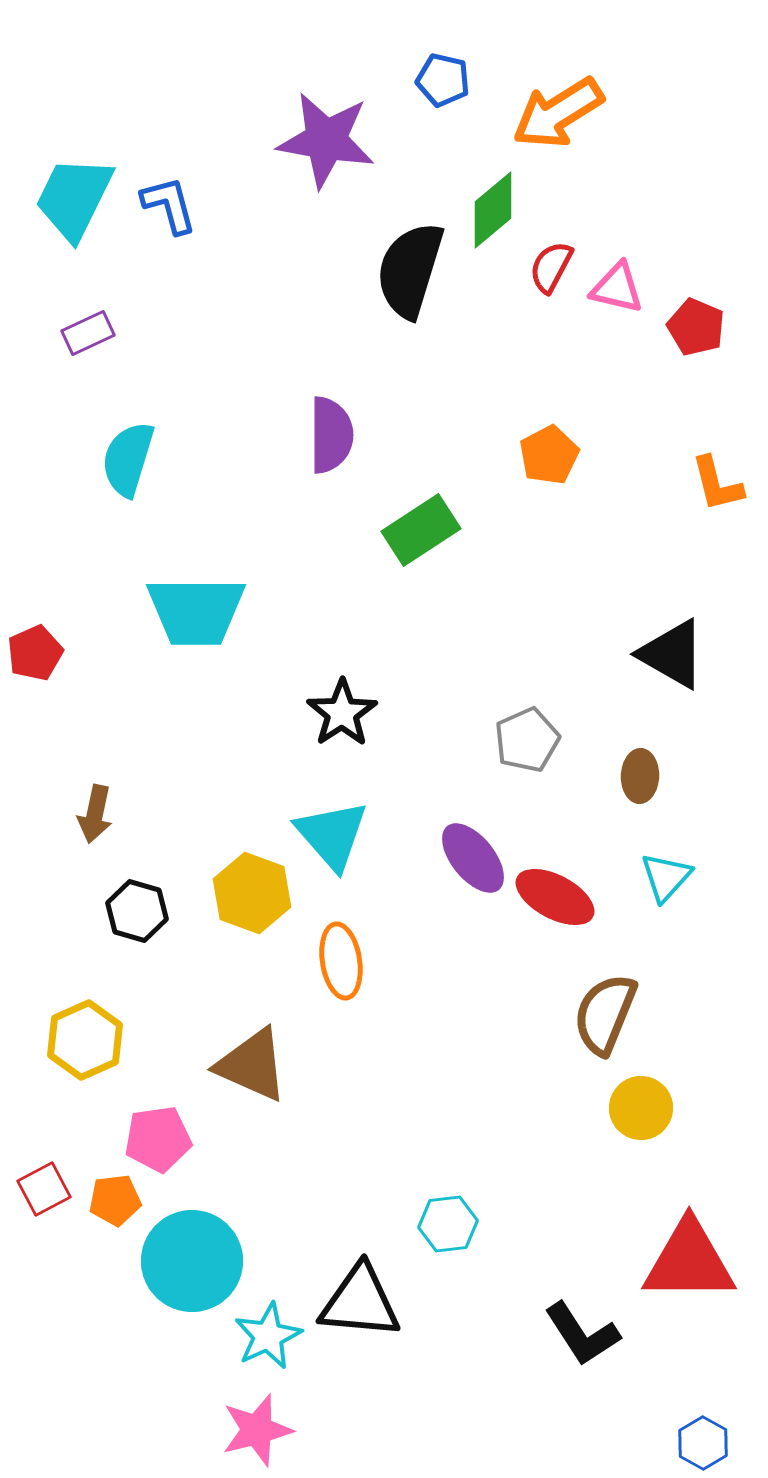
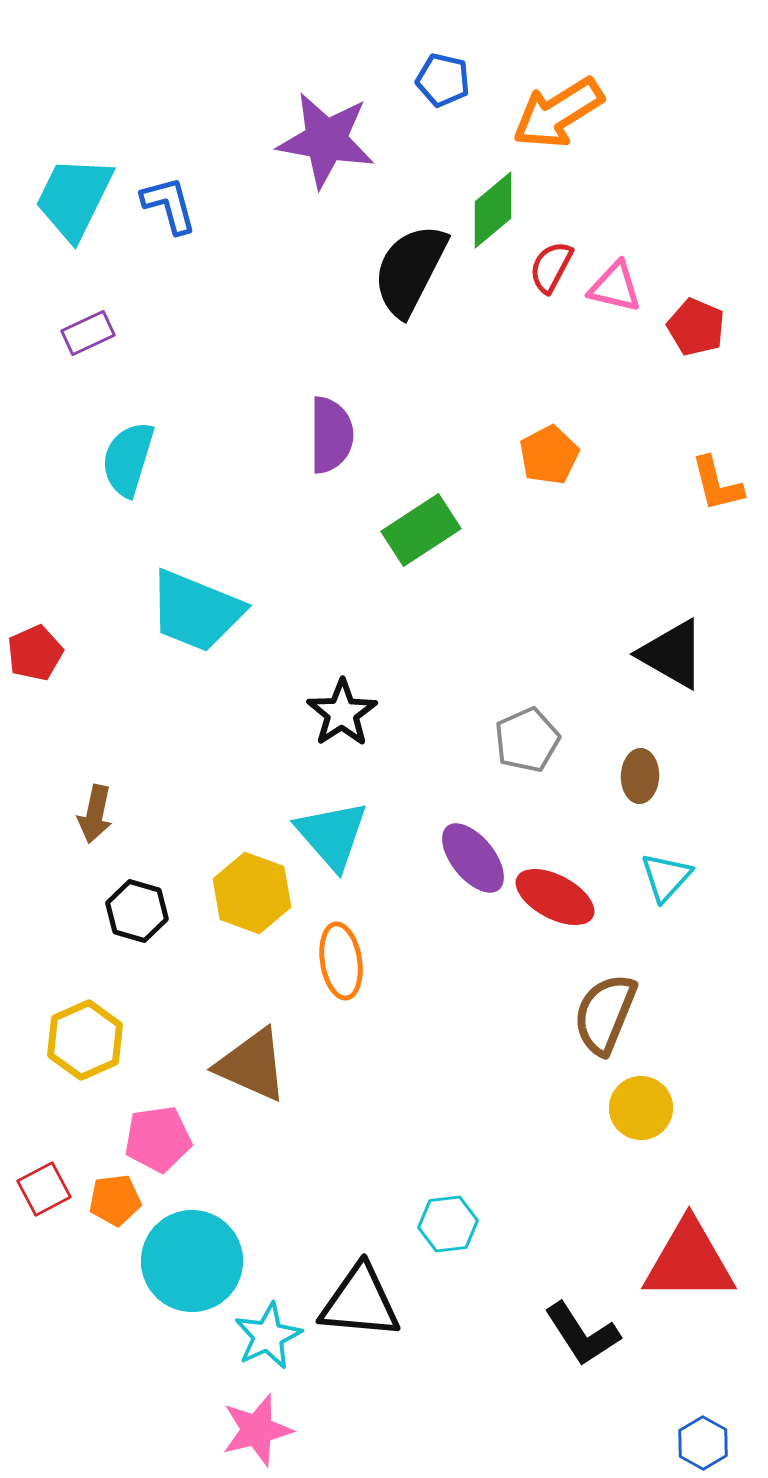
black semicircle at (410, 270): rotated 10 degrees clockwise
pink triangle at (617, 288): moved 2 px left, 1 px up
cyan trapezoid at (196, 611): rotated 22 degrees clockwise
